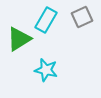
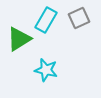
gray square: moved 3 px left, 1 px down
